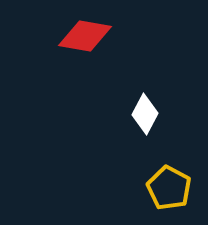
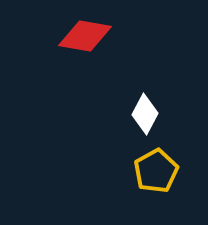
yellow pentagon: moved 13 px left, 17 px up; rotated 15 degrees clockwise
